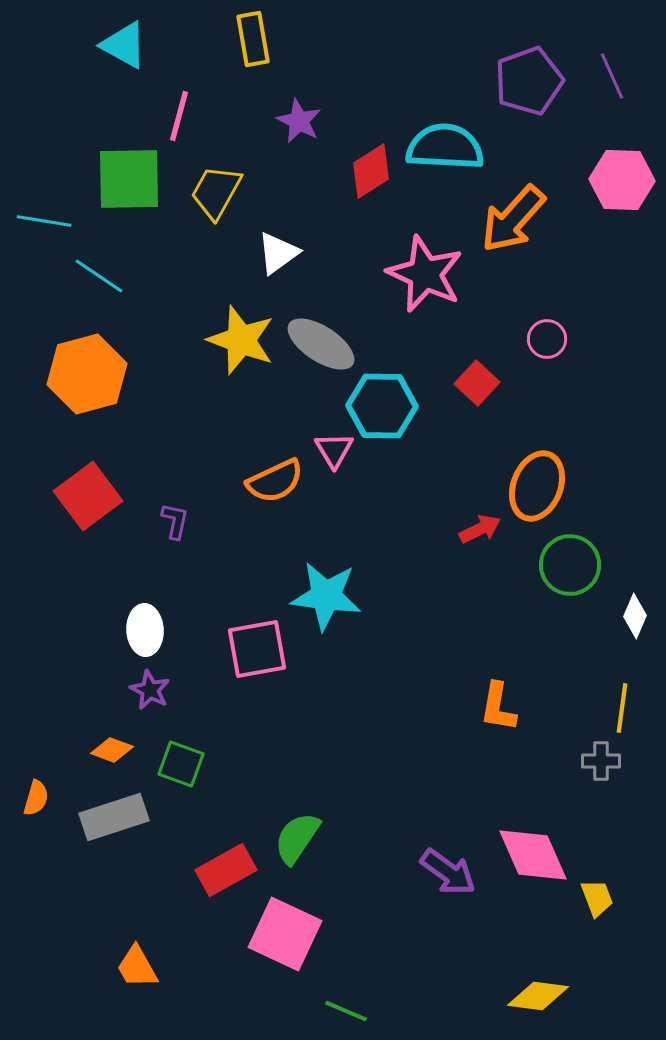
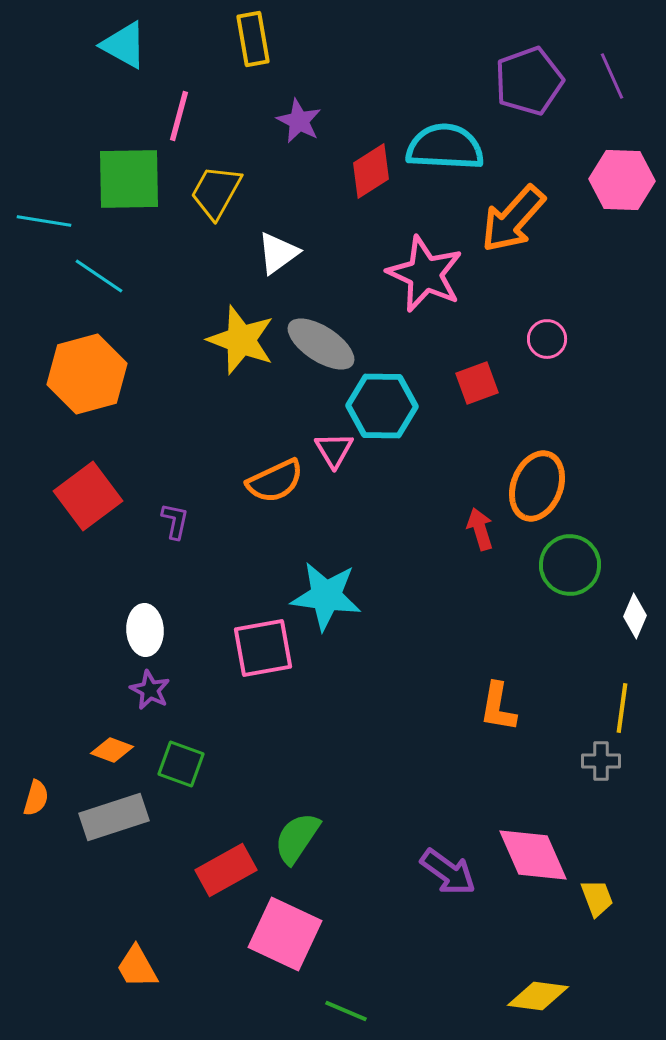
red square at (477, 383): rotated 27 degrees clockwise
red arrow at (480, 529): rotated 81 degrees counterclockwise
pink square at (257, 649): moved 6 px right, 1 px up
